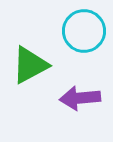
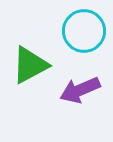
purple arrow: moved 8 px up; rotated 18 degrees counterclockwise
